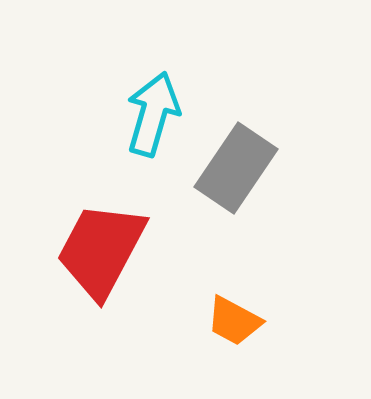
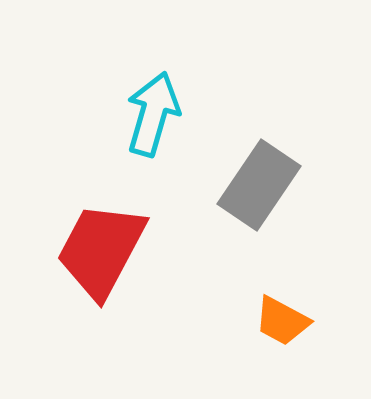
gray rectangle: moved 23 px right, 17 px down
orange trapezoid: moved 48 px right
